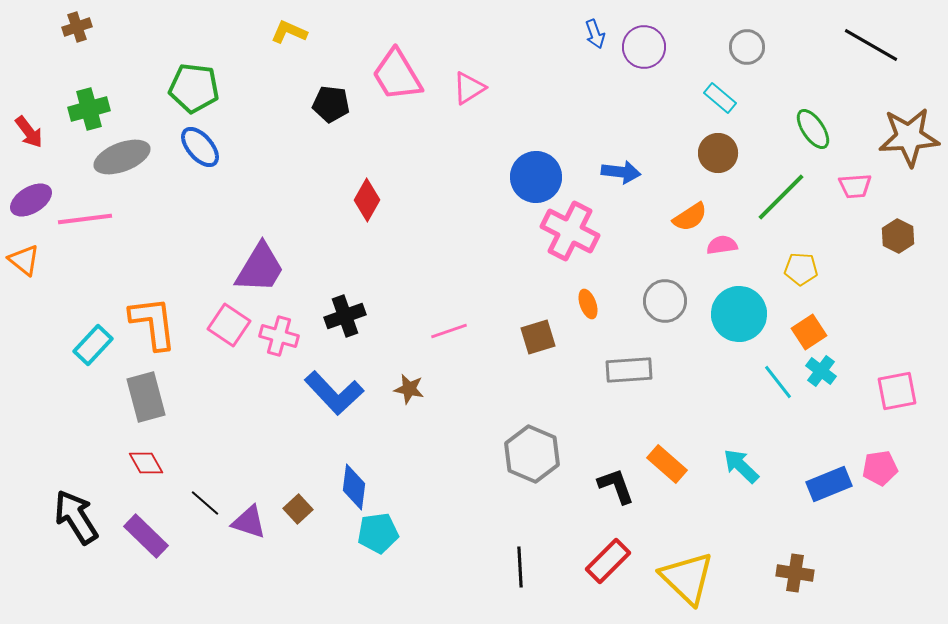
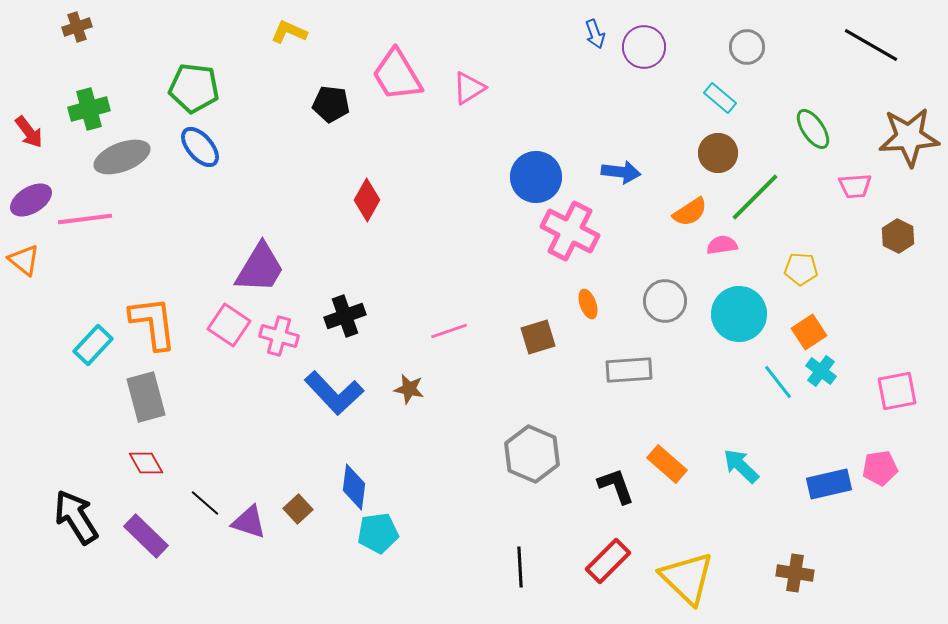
green line at (781, 197): moved 26 px left
orange semicircle at (690, 217): moved 5 px up
blue rectangle at (829, 484): rotated 9 degrees clockwise
